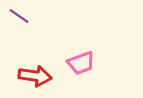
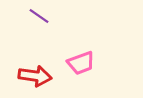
purple line: moved 20 px right
